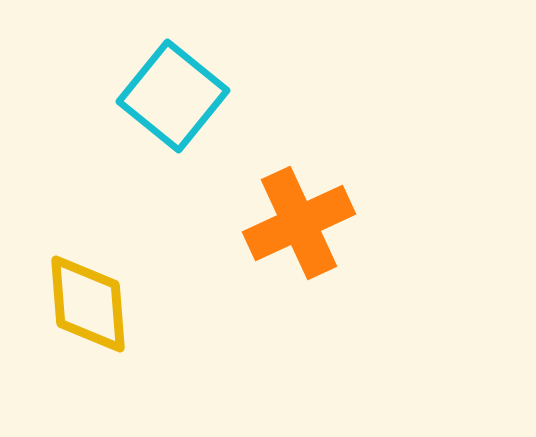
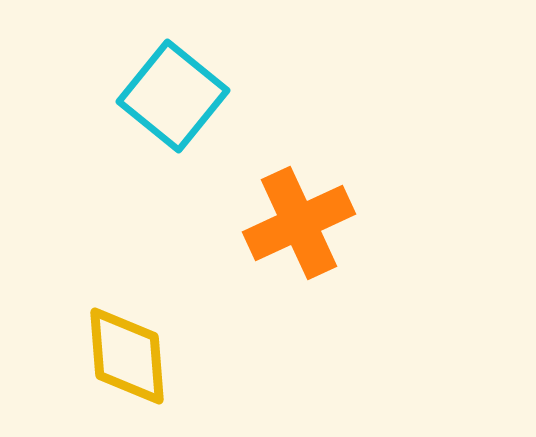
yellow diamond: moved 39 px right, 52 px down
